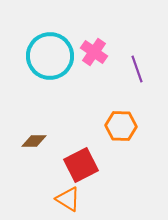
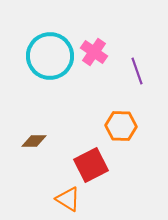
purple line: moved 2 px down
red square: moved 10 px right
